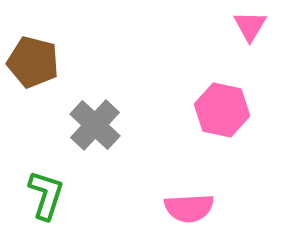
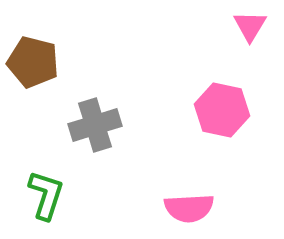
gray cross: rotated 30 degrees clockwise
